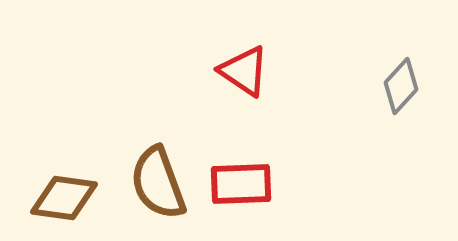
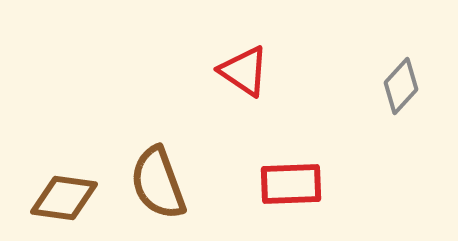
red rectangle: moved 50 px right
